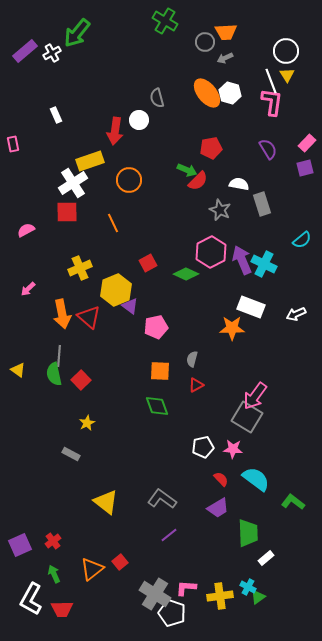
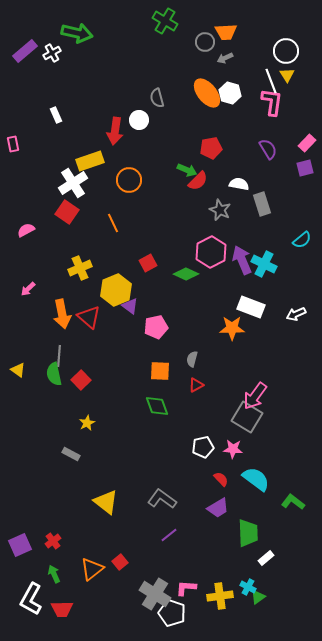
green arrow at (77, 33): rotated 116 degrees counterclockwise
red square at (67, 212): rotated 35 degrees clockwise
